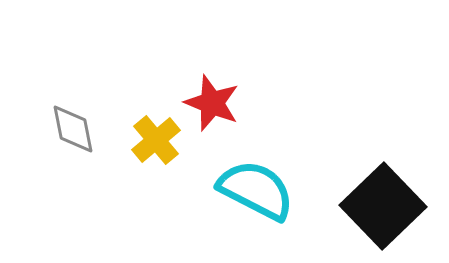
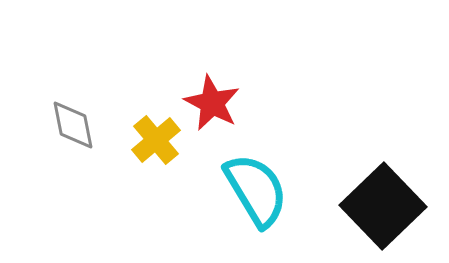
red star: rotated 6 degrees clockwise
gray diamond: moved 4 px up
cyan semicircle: rotated 32 degrees clockwise
